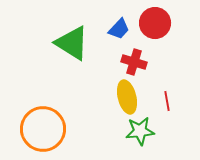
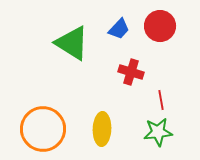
red circle: moved 5 px right, 3 px down
red cross: moved 3 px left, 10 px down
yellow ellipse: moved 25 px left, 32 px down; rotated 16 degrees clockwise
red line: moved 6 px left, 1 px up
green star: moved 18 px right, 1 px down
